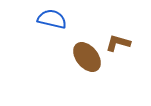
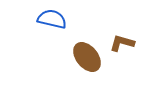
brown L-shape: moved 4 px right
